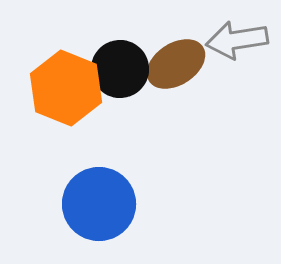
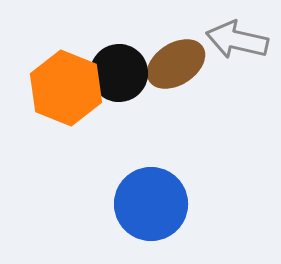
gray arrow: rotated 22 degrees clockwise
black circle: moved 1 px left, 4 px down
blue circle: moved 52 px right
